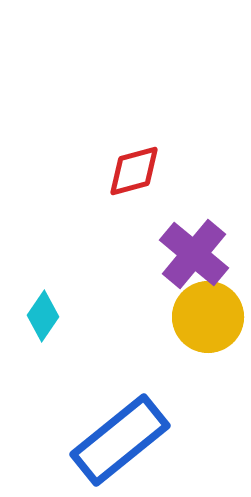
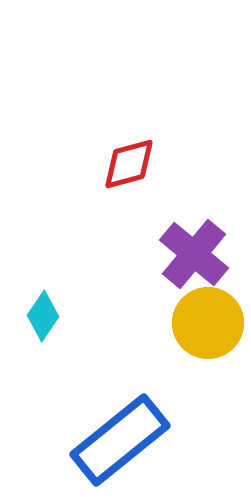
red diamond: moved 5 px left, 7 px up
yellow circle: moved 6 px down
